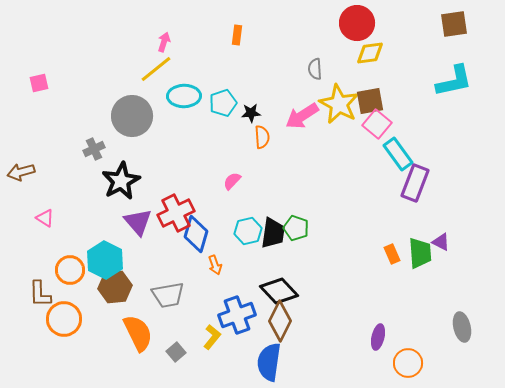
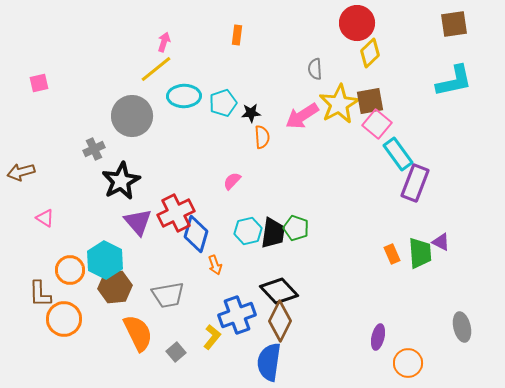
yellow diamond at (370, 53): rotated 36 degrees counterclockwise
yellow star at (339, 104): rotated 15 degrees clockwise
